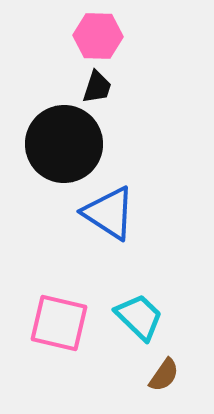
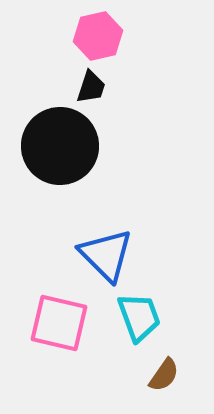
pink hexagon: rotated 15 degrees counterclockwise
black trapezoid: moved 6 px left
black circle: moved 4 px left, 2 px down
blue triangle: moved 3 px left, 42 px down; rotated 12 degrees clockwise
cyan trapezoid: rotated 26 degrees clockwise
